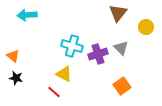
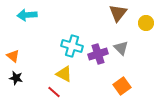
yellow circle: moved 4 px up
